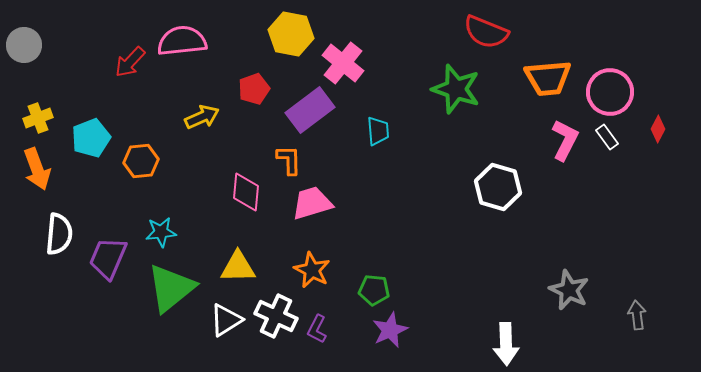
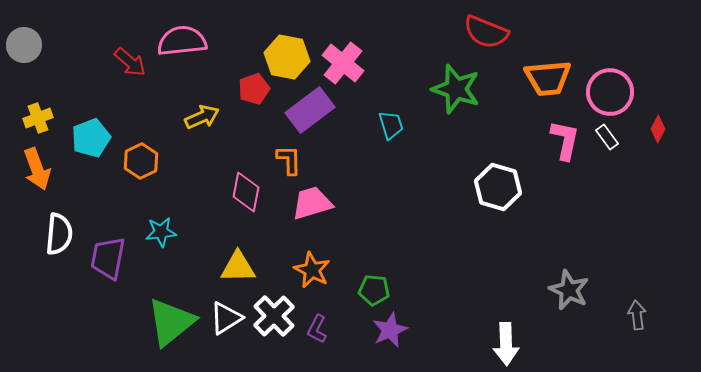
yellow hexagon: moved 4 px left, 23 px down
red arrow: rotated 92 degrees counterclockwise
cyan trapezoid: moved 13 px right, 6 px up; rotated 12 degrees counterclockwise
pink L-shape: rotated 15 degrees counterclockwise
orange hexagon: rotated 20 degrees counterclockwise
pink diamond: rotated 6 degrees clockwise
purple trapezoid: rotated 12 degrees counterclockwise
green triangle: moved 34 px down
white cross: moved 2 px left; rotated 21 degrees clockwise
white triangle: moved 2 px up
